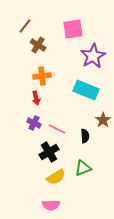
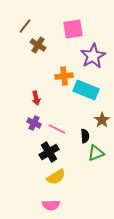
orange cross: moved 22 px right
brown star: moved 1 px left
green triangle: moved 13 px right, 15 px up
